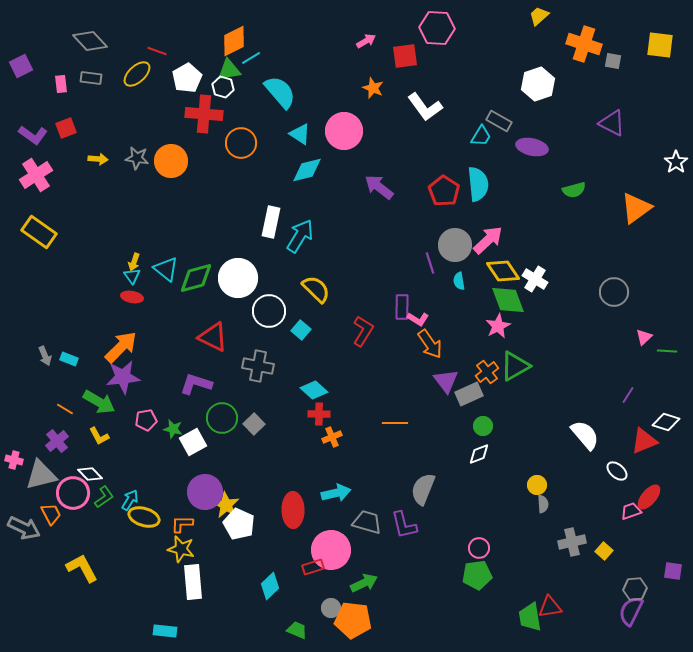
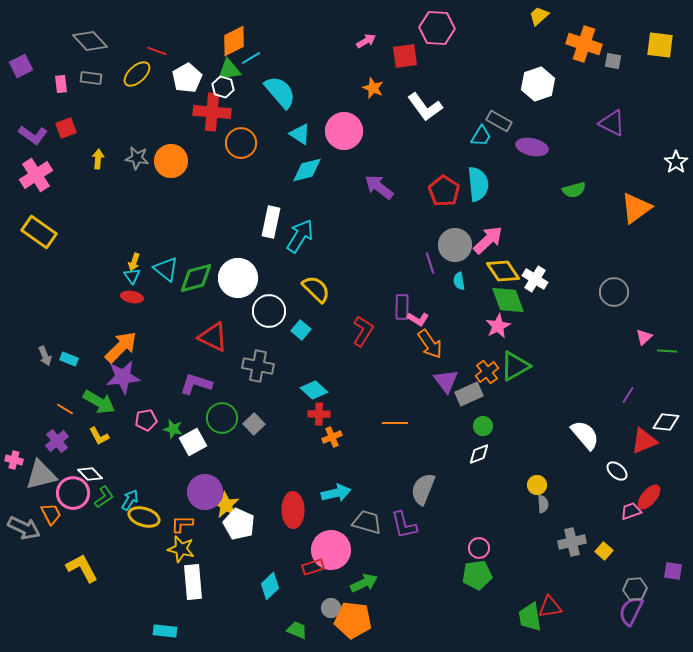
red cross at (204, 114): moved 8 px right, 2 px up
yellow arrow at (98, 159): rotated 90 degrees counterclockwise
white diamond at (666, 422): rotated 12 degrees counterclockwise
